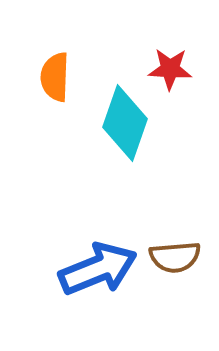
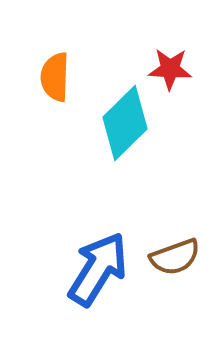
cyan diamond: rotated 26 degrees clockwise
brown semicircle: rotated 15 degrees counterclockwise
blue arrow: rotated 36 degrees counterclockwise
